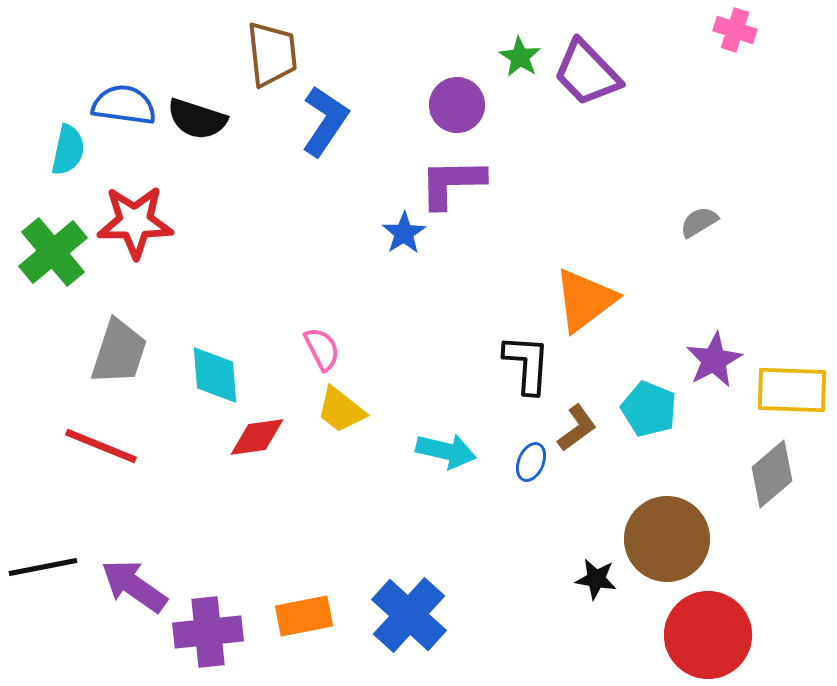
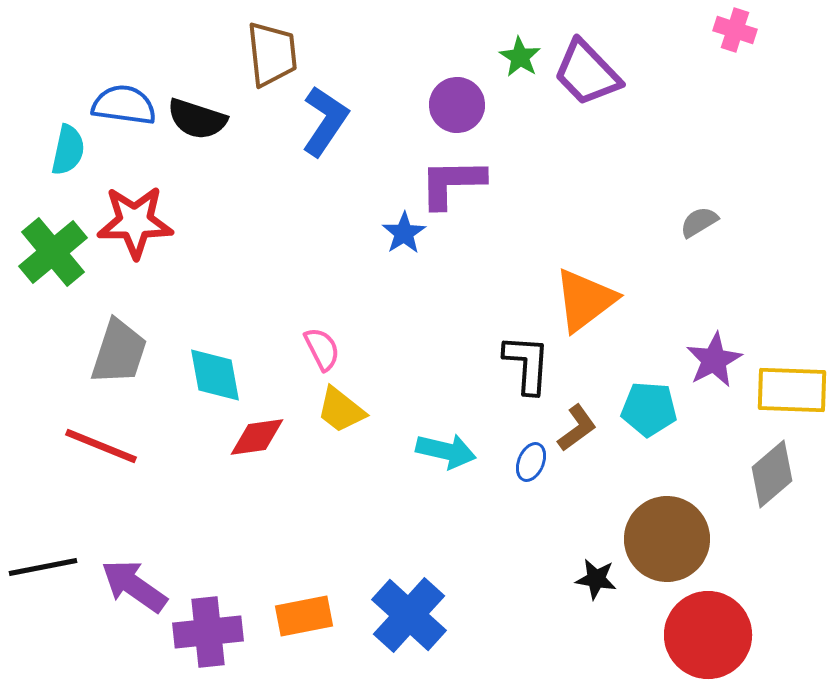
cyan diamond: rotated 6 degrees counterclockwise
cyan pentagon: rotated 18 degrees counterclockwise
